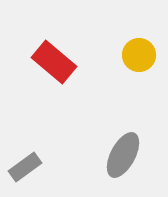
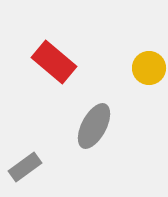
yellow circle: moved 10 px right, 13 px down
gray ellipse: moved 29 px left, 29 px up
